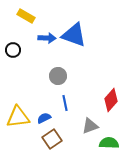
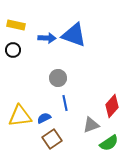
yellow rectangle: moved 10 px left, 9 px down; rotated 18 degrees counterclockwise
gray circle: moved 2 px down
red diamond: moved 1 px right, 6 px down
yellow triangle: moved 2 px right, 1 px up
gray triangle: moved 1 px right, 1 px up
green semicircle: rotated 144 degrees clockwise
